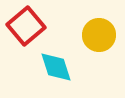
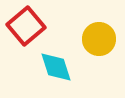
yellow circle: moved 4 px down
